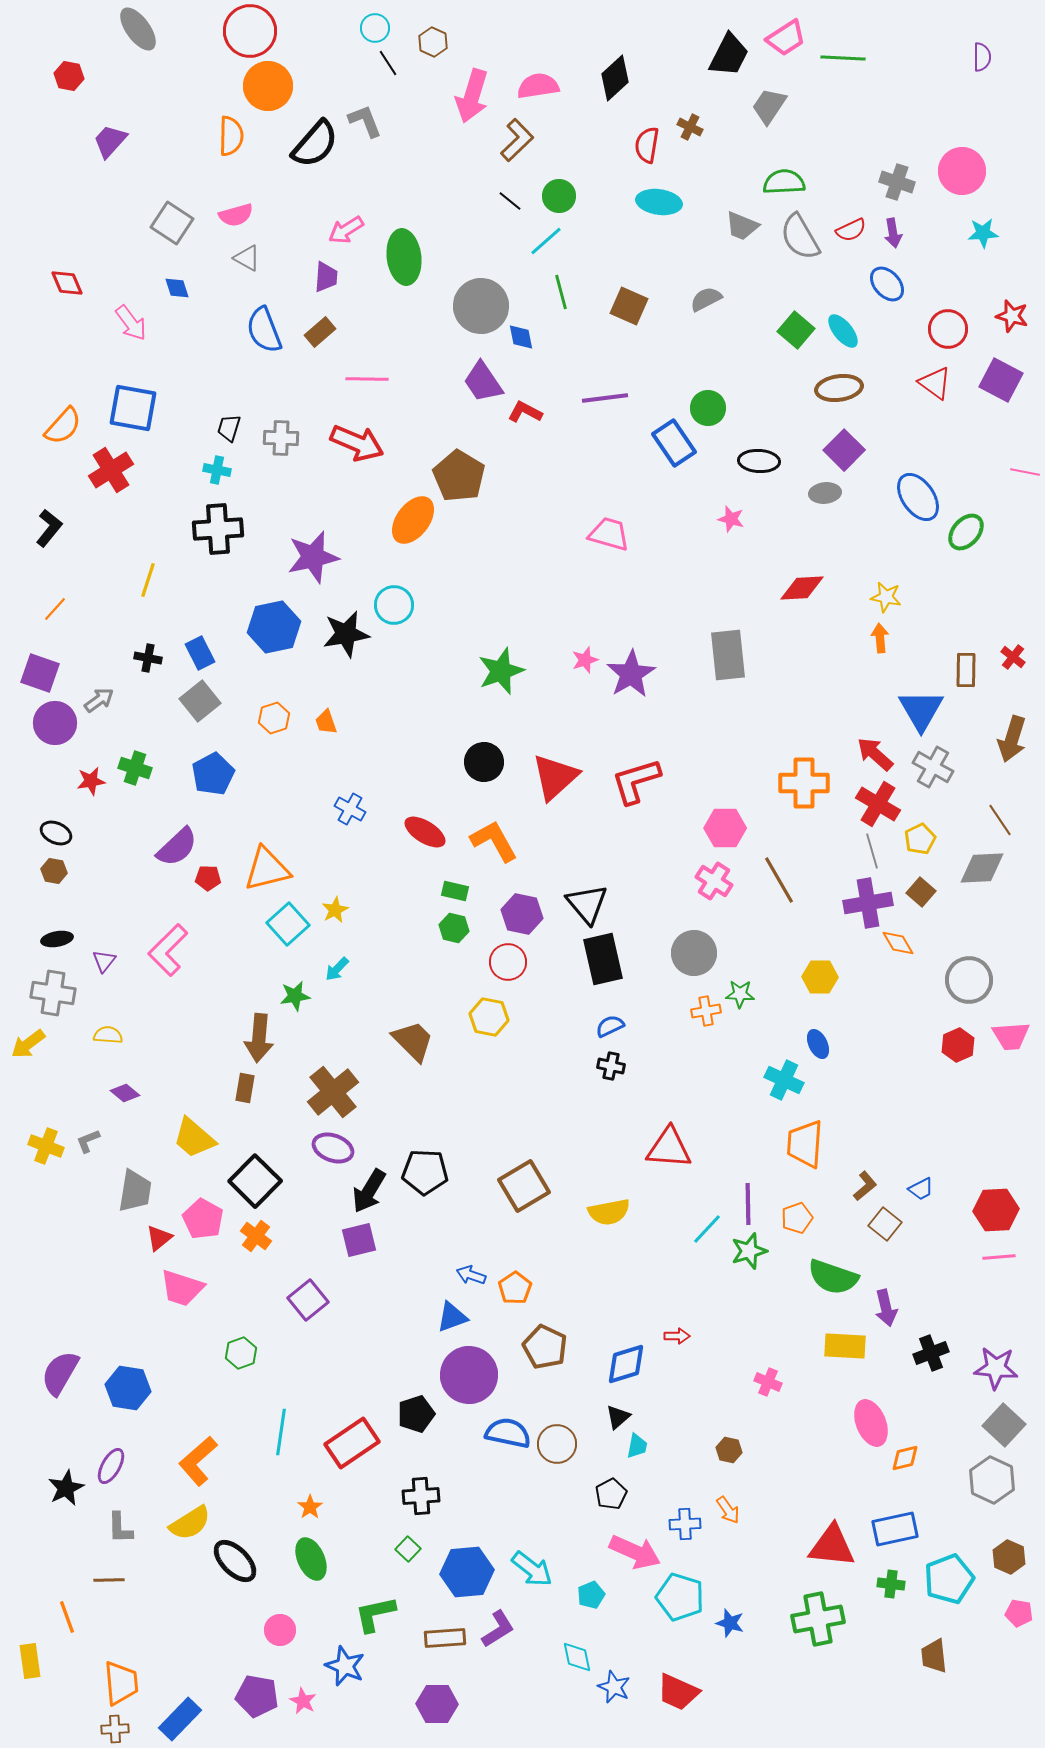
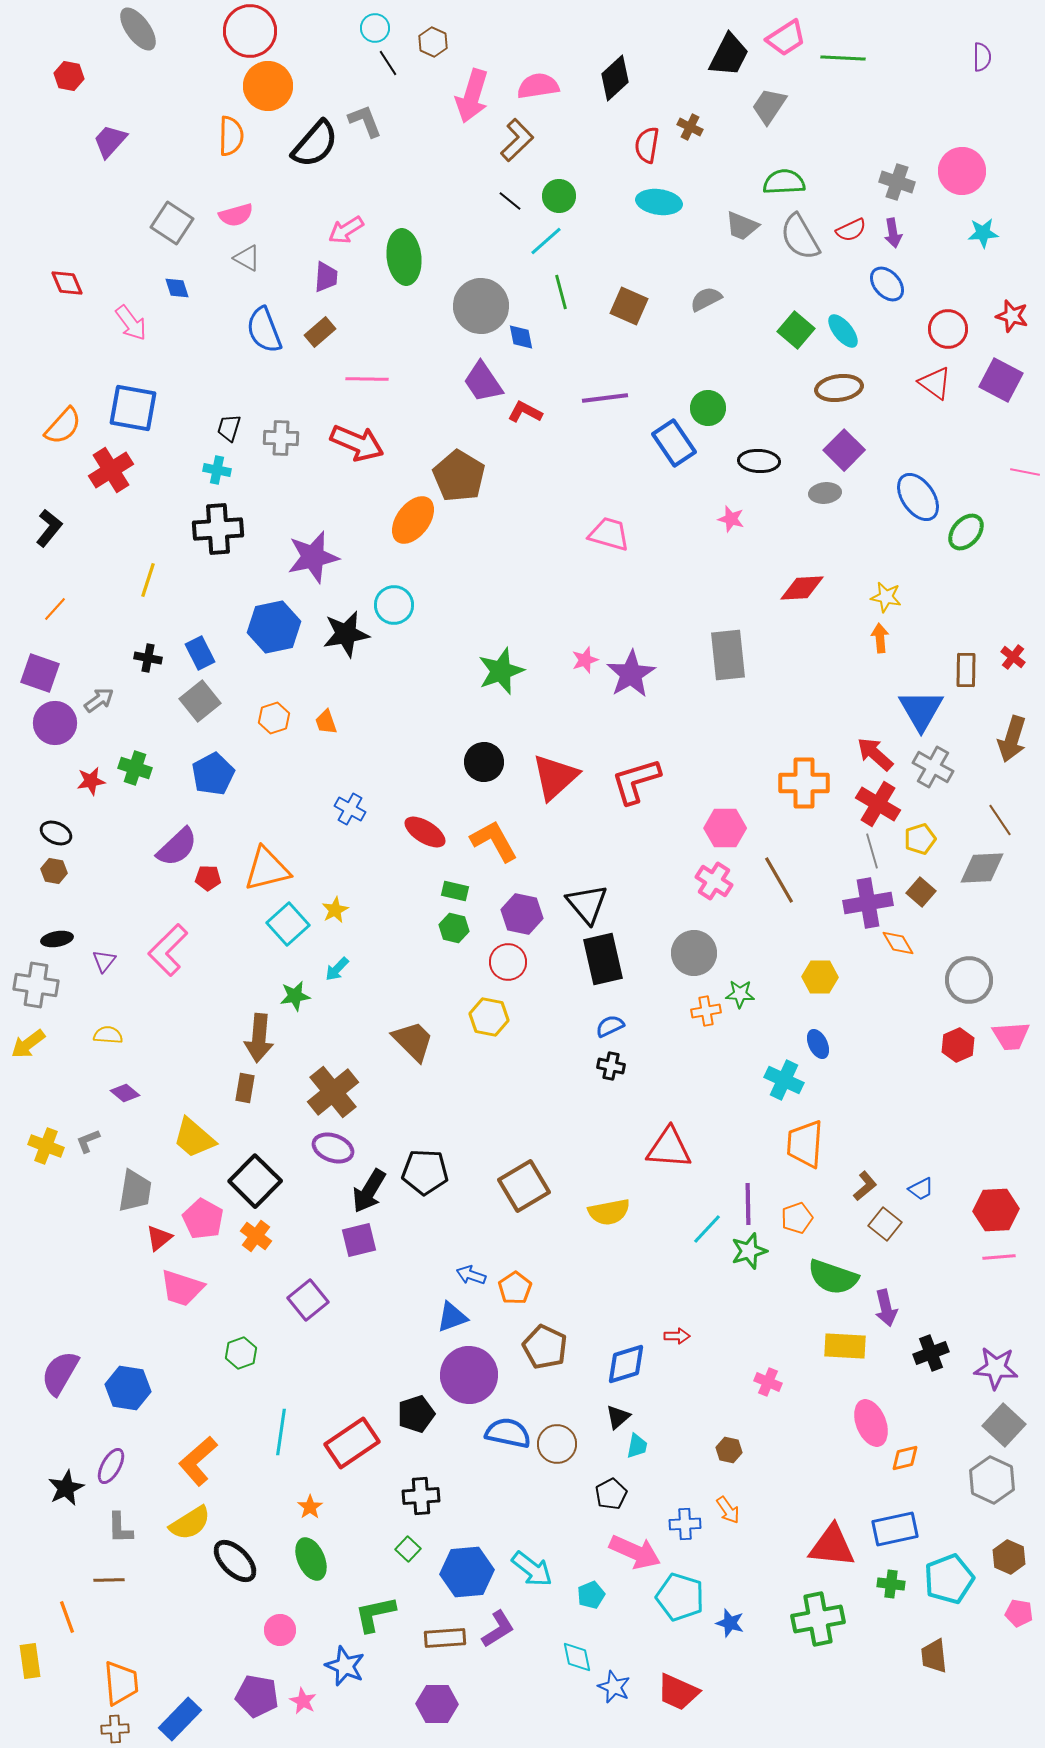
yellow pentagon at (920, 839): rotated 8 degrees clockwise
gray cross at (53, 993): moved 17 px left, 8 px up
